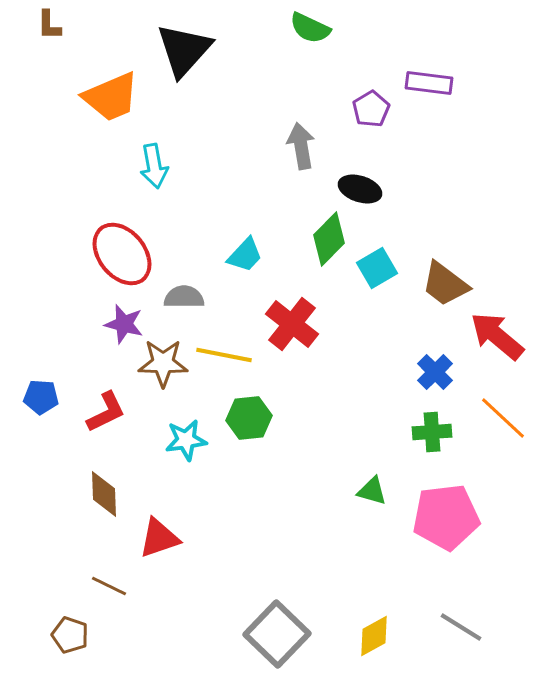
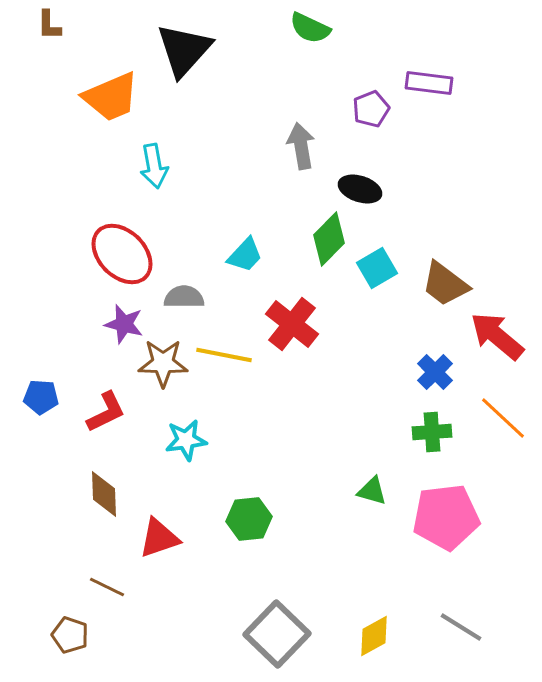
purple pentagon: rotated 9 degrees clockwise
red ellipse: rotated 6 degrees counterclockwise
green hexagon: moved 101 px down
brown line: moved 2 px left, 1 px down
